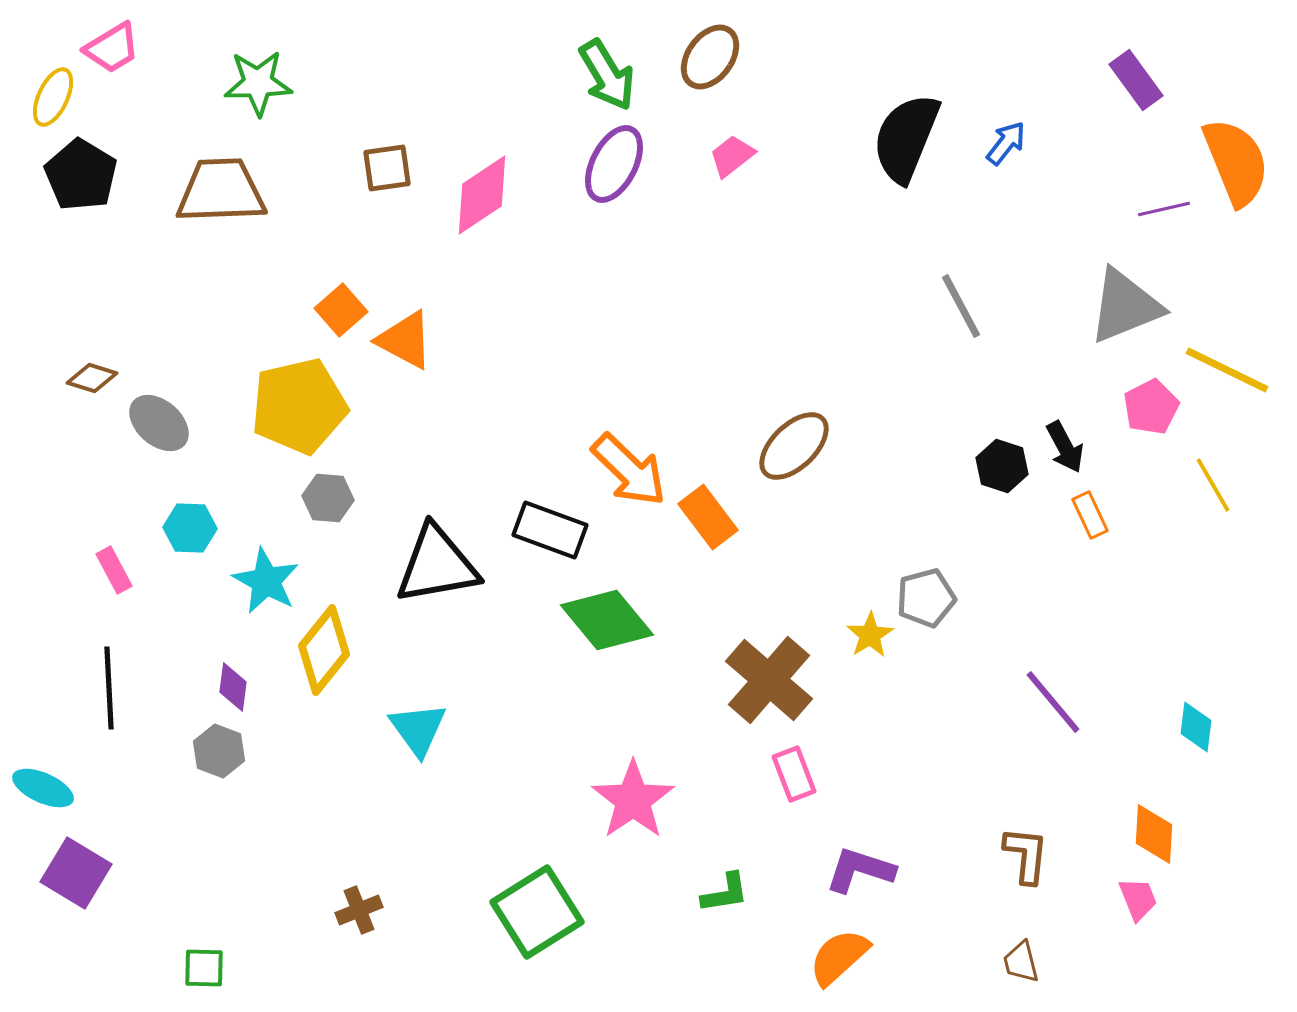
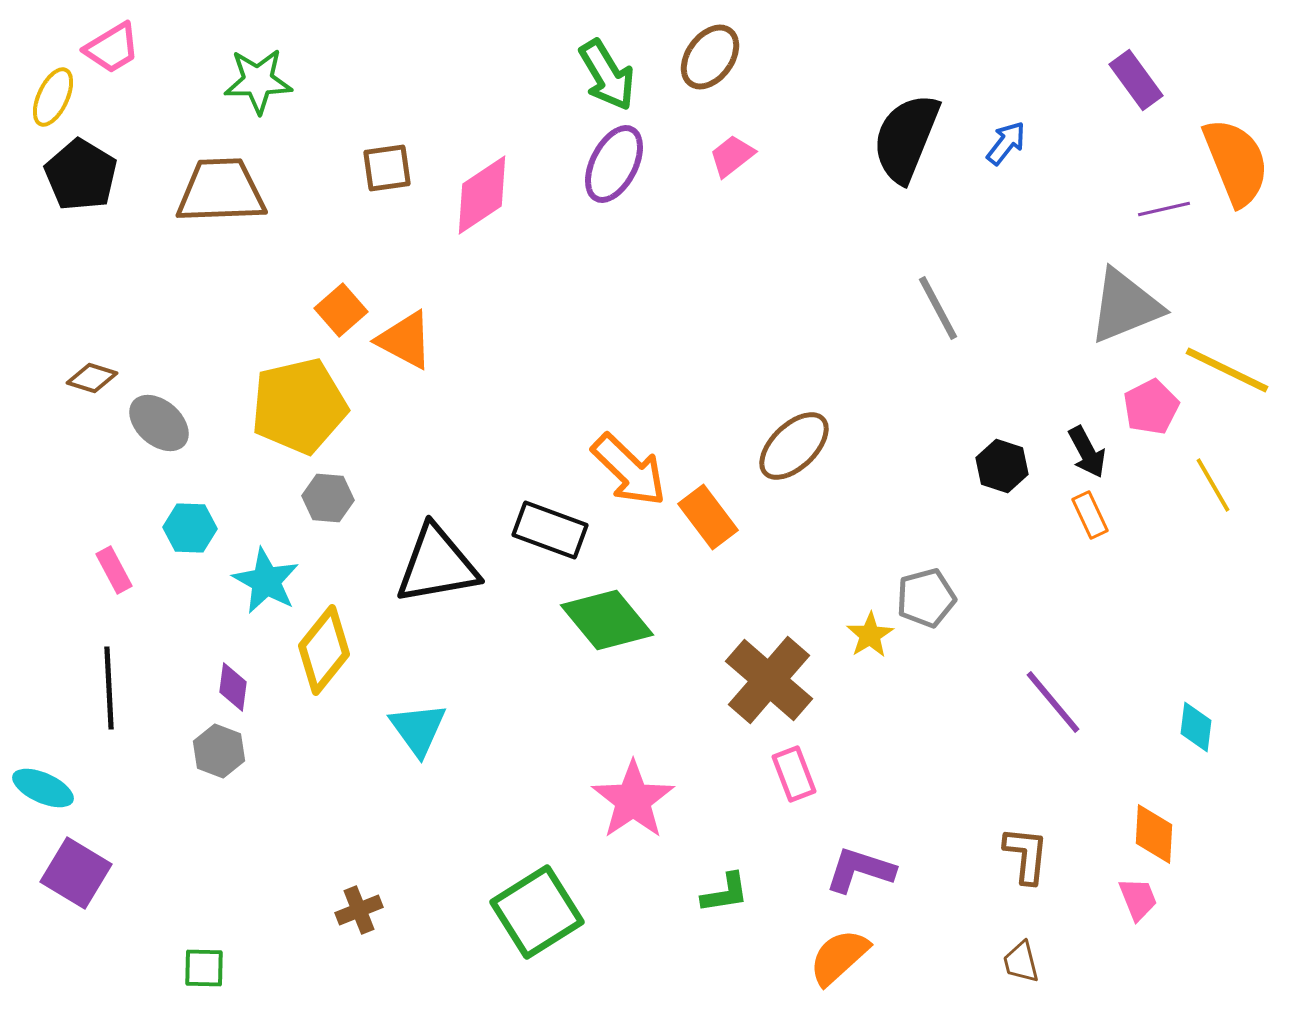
green star at (258, 83): moved 2 px up
gray line at (961, 306): moved 23 px left, 2 px down
black arrow at (1065, 447): moved 22 px right, 5 px down
